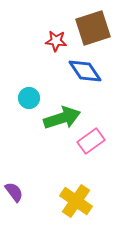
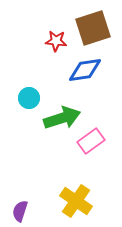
blue diamond: moved 1 px up; rotated 64 degrees counterclockwise
purple semicircle: moved 6 px right, 19 px down; rotated 125 degrees counterclockwise
